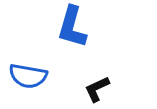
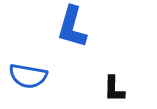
black L-shape: moved 17 px right; rotated 64 degrees counterclockwise
